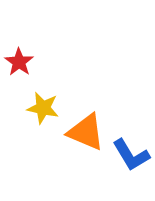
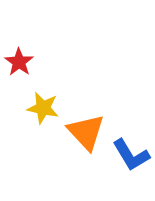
orange triangle: rotated 24 degrees clockwise
